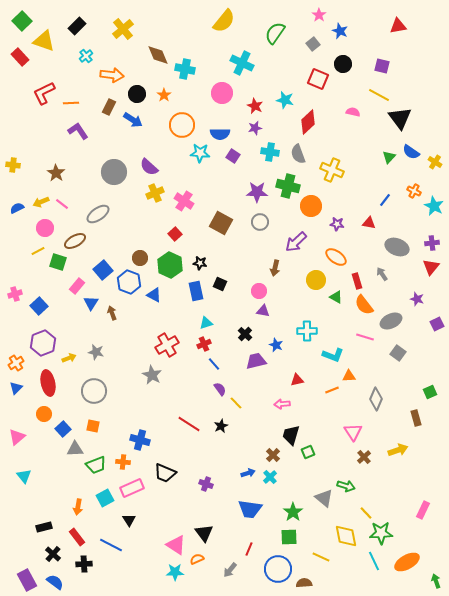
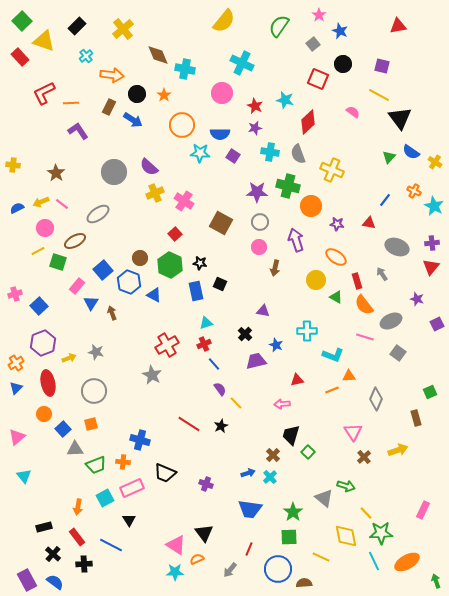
green semicircle at (275, 33): moved 4 px right, 7 px up
pink semicircle at (353, 112): rotated 24 degrees clockwise
purple arrow at (296, 242): moved 2 px up; rotated 115 degrees clockwise
pink circle at (259, 291): moved 44 px up
orange square at (93, 426): moved 2 px left, 2 px up; rotated 24 degrees counterclockwise
green square at (308, 452): rotated 24 degrees counterclockwise
